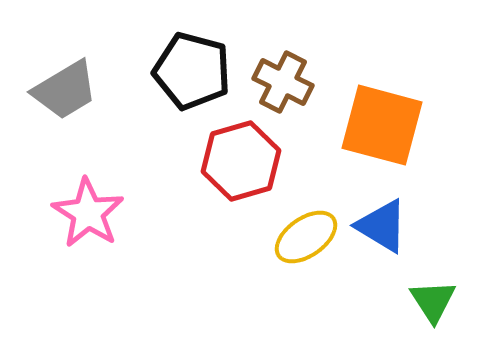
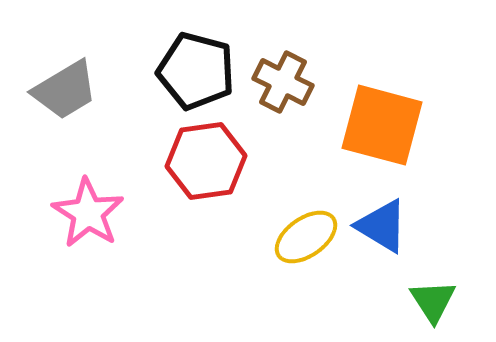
black pentagon: moved 4 px right
red hexagon: moved 35 px left; rotated 8 degrees clockwise
